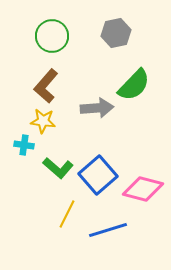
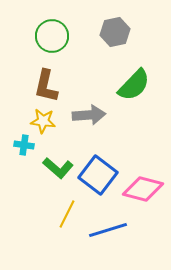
gray hexagon: moved 1 px left, 1 px up
brown L-shape: rotated 28 degrees counterclockwise
gray arrow: moved 8 px left, 7 px down
blue square: rotated 12 degrees counterclockwise
